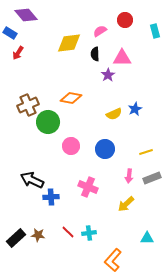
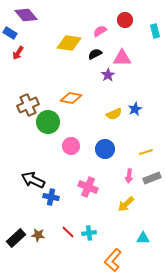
yellow diamond: rotated 15 degrees clockwise
black semicircle: rotated 64 degrees clockwise
black arrow: moved 1 px right
blue cross: rotated 14 degrees clockwise
cyan triangle: moved 4 px left
